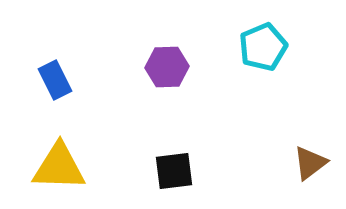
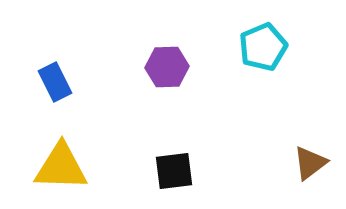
blue rectangle: moved 2 px down
yellow triangle: moved 2 px right
